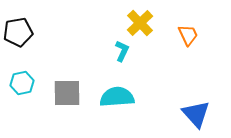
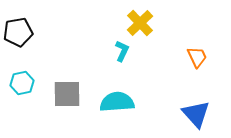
orange trapezoid: moved 9 px right, 22 px down
gray square: moved 1 px down
cyan semicircle: moved 5 px down
